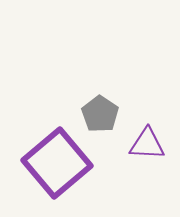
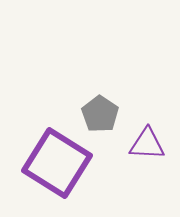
purple square: rotated 18 degrees counterclockwise
